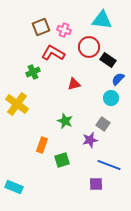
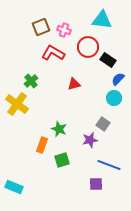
red circle: moved 1 px left
green cross: moved 2 px left, 9 px down; rotated 16 degrees counterclockwise
cyan circle: moved 3 px right
green star: moved 6 px left, 8 px down
